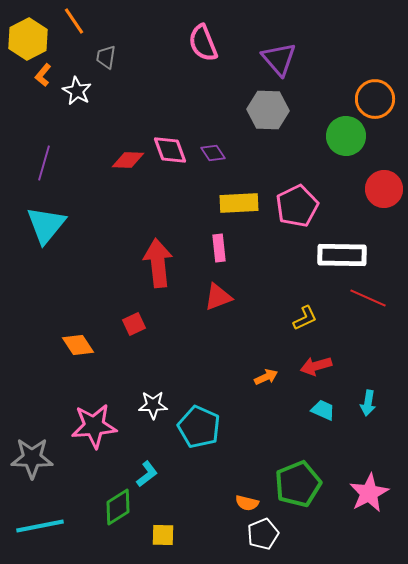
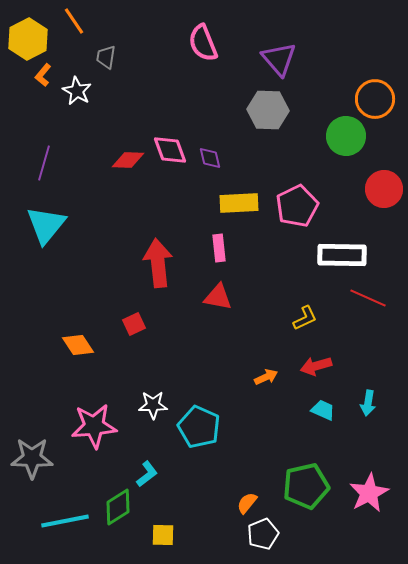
purple diamond at (213, 153): moved 3 px left, 5 px down; rotated 20 degrees clockwise
red triangle at (218, 297): rotated 32 degrees clockwise
green pentagon at (298, 484): moved 8 px right, 2 px down; rotated 9 degrees clockwise
orange semicircle at (247, 503): rotated 115 degrees clockwise
cyan line at (40, 526): moved 25 px right, 5 px up
